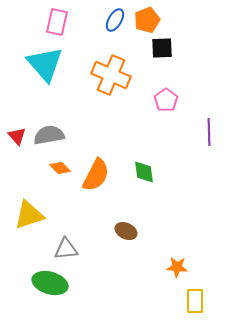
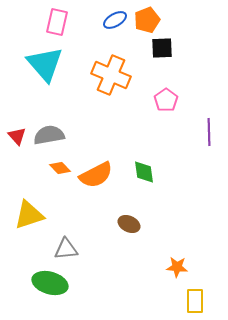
blue ellipse: rotated 30 degrees clockwise
orange semicircle: rotated 36 degrees clockwise
brown ellipse: moved 3 px right, 7 px up
